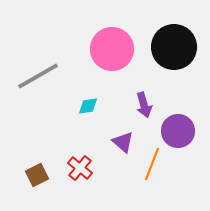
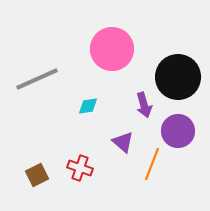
black circle: moved 4 px right, 30 px down
gray line: moved 1 px left, 3 px down; rotated 6 degrees clockwise
red cross: rotated 20 degrees counterclockwise
